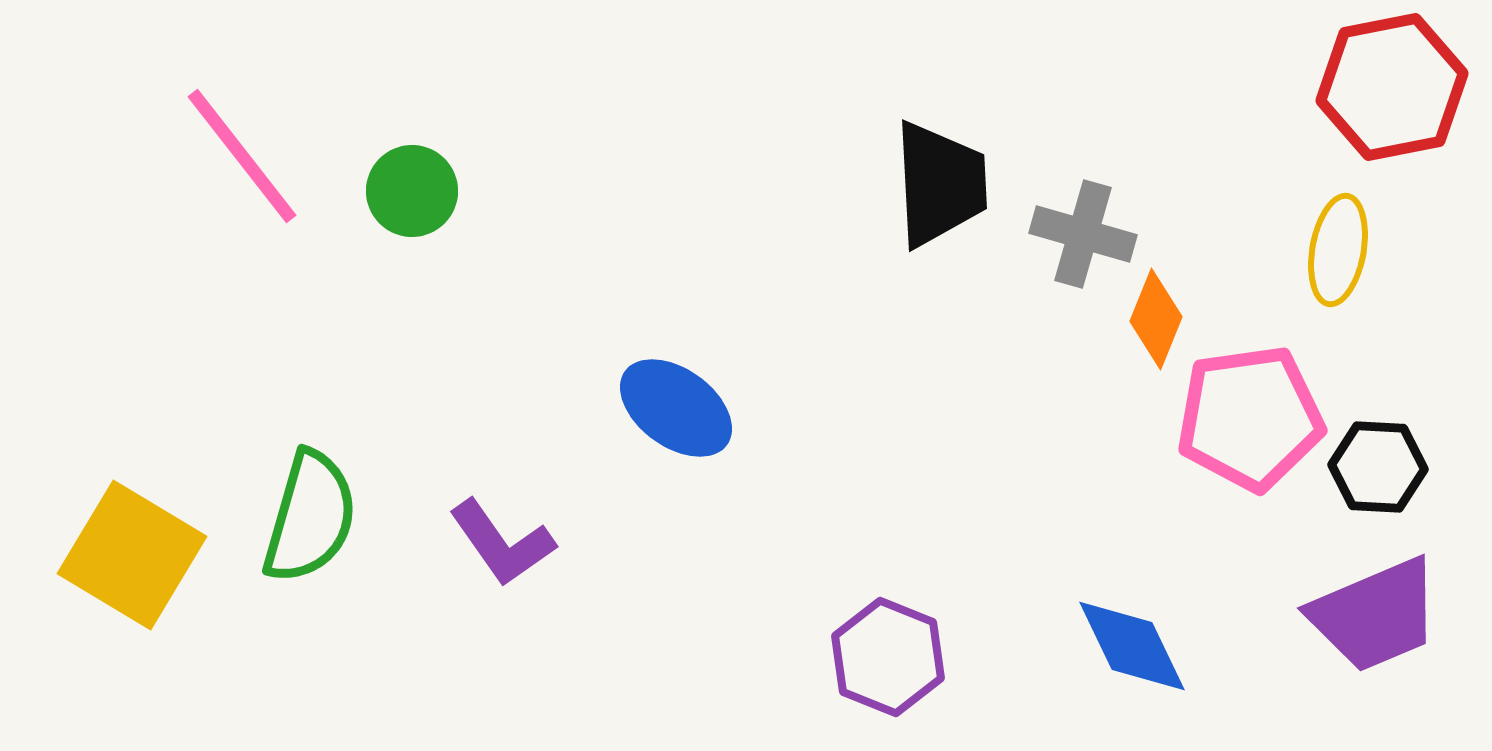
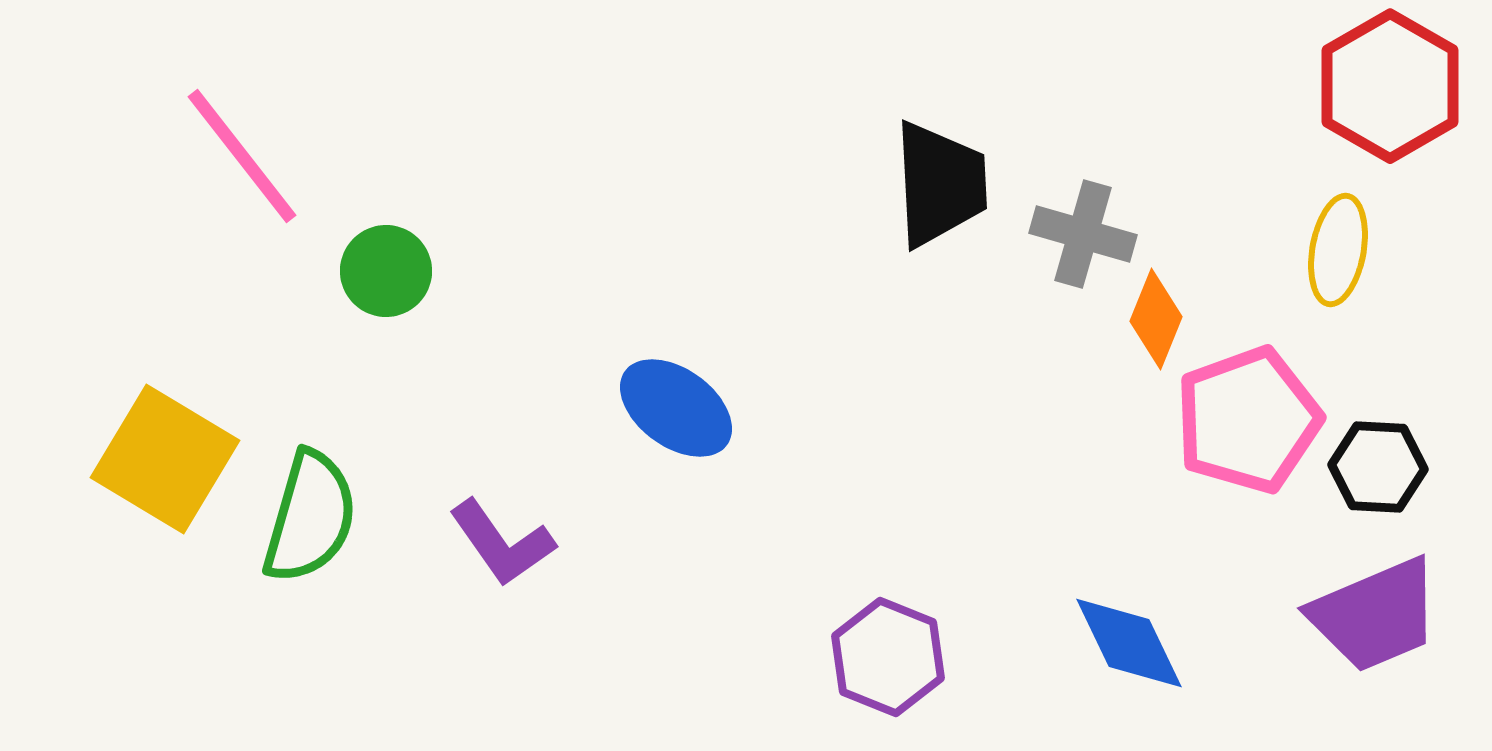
red hexagon: moved 2 px left, 1 px up; rotated 19 degrees counterclockwise
green circle: moved 26 px left, 80 px down
pink pentagon: moved 2 px left, 2 px down; rotated 12 degrees counterclockwise
yellow square: moved 33 px right, 96 px up
blue diamond: moved 3 px left, 3 px up
